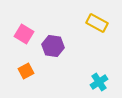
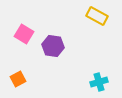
yellow rectangle: moved 7 px up
orange square: moved 8 px left, 8 px down
cyan cross: rotated 18 degrees clockwise
